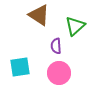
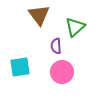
brown triangle: rotated 20 degrees clockwise
green triangle: moved 1 px down
pink circle: moved 3 px right, 1 px up
